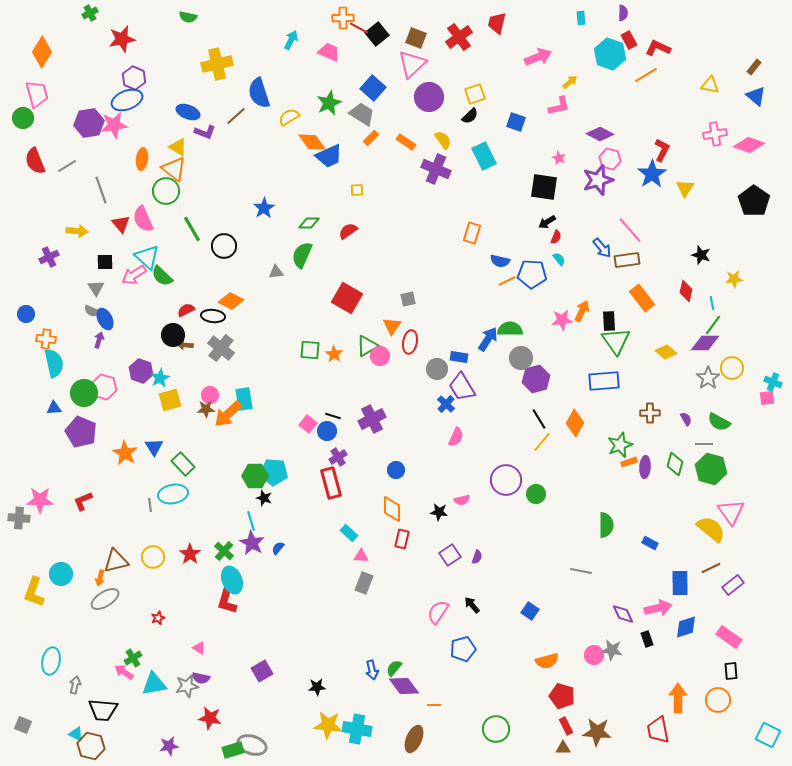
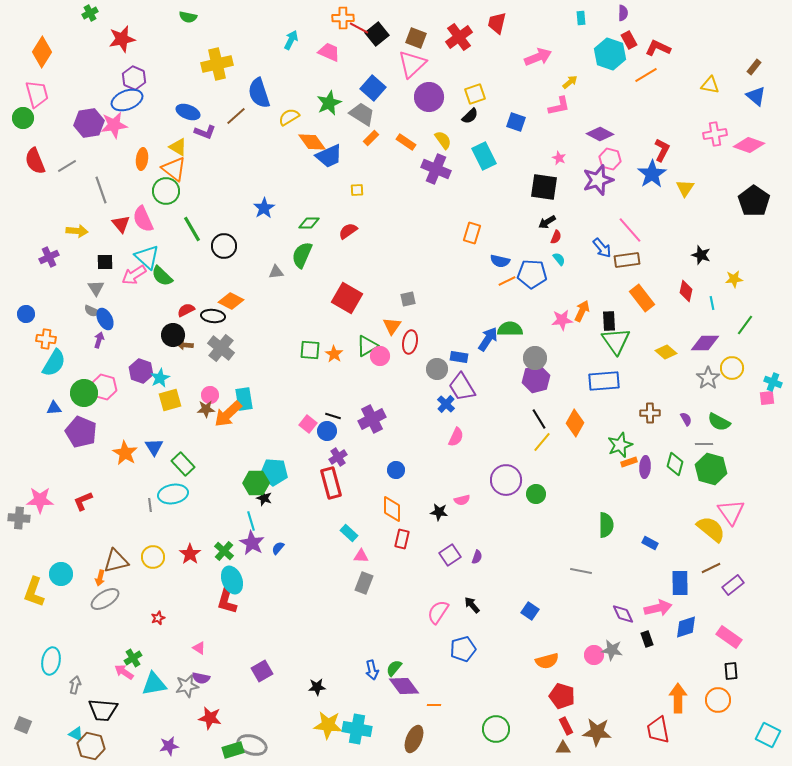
green line at (713, 325): moved 32 px right
gray circle at (521, 358): moved 14 px right
cyan semicircle at (54, 363): rotated 44 degrees clockwise
green hexagon at (255, 476): moved 1 px right, 7 px down
